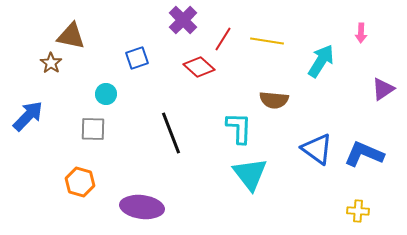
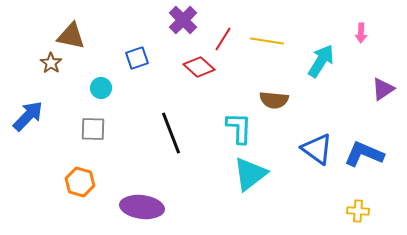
cyan circle: moved 5 px left, 6 px up
cyan triangle: rotated 30 degrees clockwise
